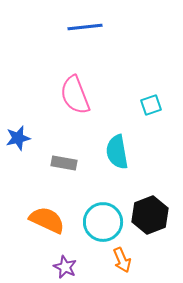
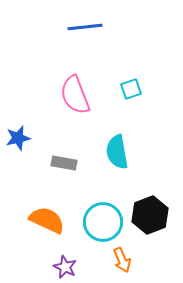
cyan square: moved 20 px left, 16 px up
